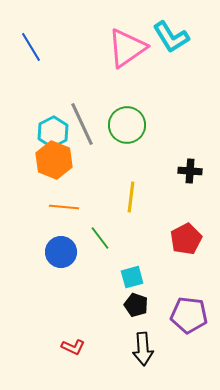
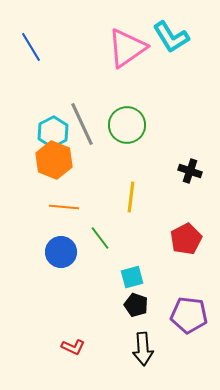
black cross: rotated 15 degrees clockwise
